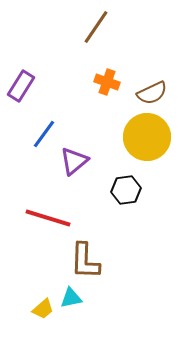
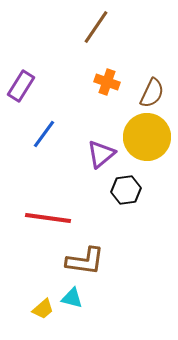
brown semicircle: rotated 40 degrees counterclockwise
purple triangle: moved 27 px right, 7 px up
red line: rotated 9 degrees counterclockwise
brown L-shape: rotated 84 degrees counterclockwise
cyan triangle: moved 1 px right; rotated 25 degrees clockwise
